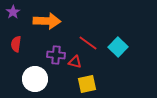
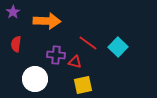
yellow square: moved 4 px left, 1 px down
